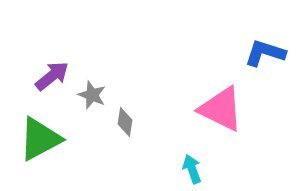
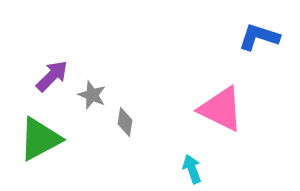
blue L-shape: moved 6 px left, 16 px up
purple arrow: rotated 6 degrees counterclockwise
